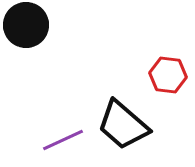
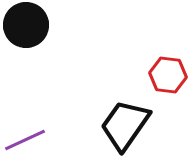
black trapezoid: moved 2 px right; rotated 84 degrees clockwise
purple line: moved 38 px left
